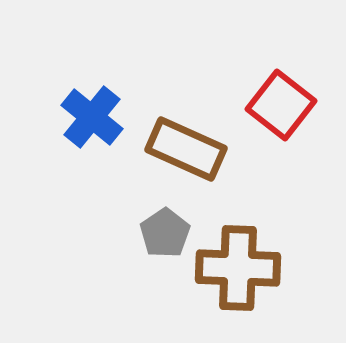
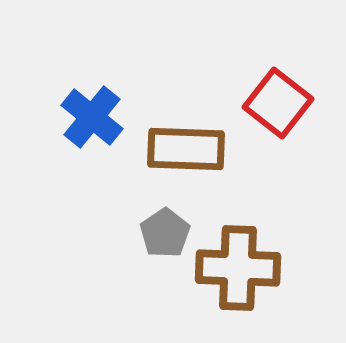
red square: moved 3 px left, 2 px up
brown rectangle: rotated 22 degrees counterclockwise
